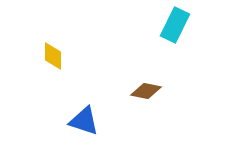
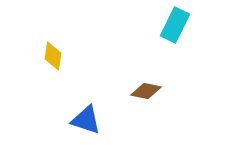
yellow diamond: rotated 8 degrees clockwise
blue triangle: moved 2 px right, 1 px up
